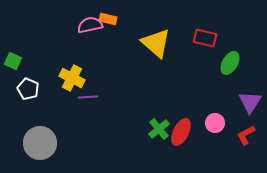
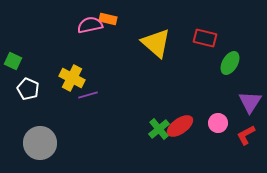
purple line: moved 2 px up; rotated 12 degrees counterclockwise
pink circle: moved 3 px right
red ellipse: moved 1 px left, 6 px up; rotated 28 degrees clockwise
